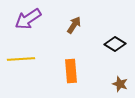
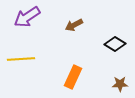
purple arrow: moved 1 px left, 2 px up
brown arrow: rotated 150 degrees counterclockwise
orange rectangle: moved 2 px right, 6 px down; rotated 30 degrees clockwise
brown star: rotated 21 degrees counterclockwise
